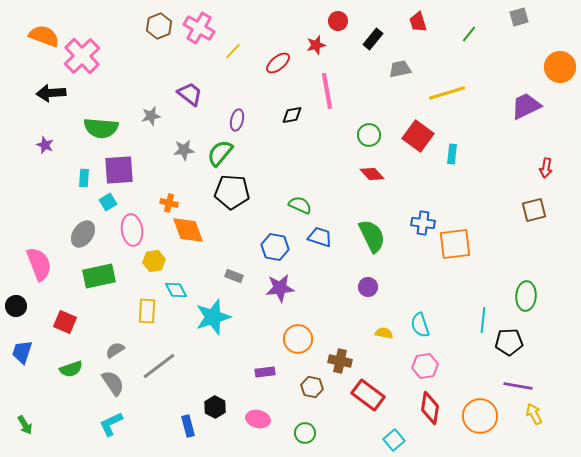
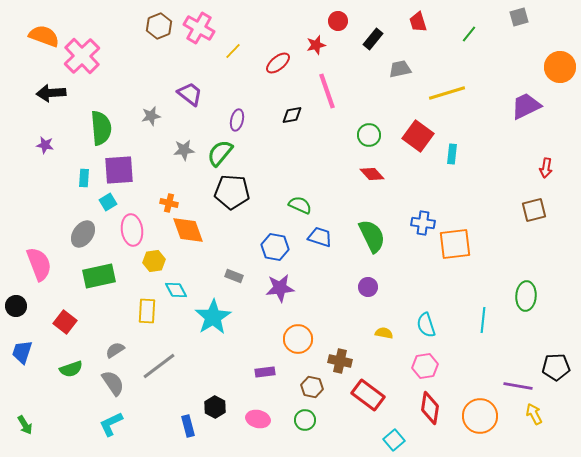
pink line at (327, 91): rotated 9 degrees counterclockwise
green semicircle at (101, 128): rotated 100 degrees counterclockwise
purple star at (45, 145): rotated 12 degrees counterclockwise
cyan star at (213, 317): rotated 15 degrees counterclockwise
red square at (65, 322): rotated 15 degrees clockwise
cyan semicircle at (420, 325): moved 6 px right
black pentagon at (509, 342): moved 47 px right, 25 px down
green circle at (305, 433): moved 13 px up
